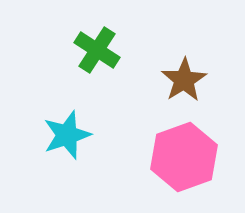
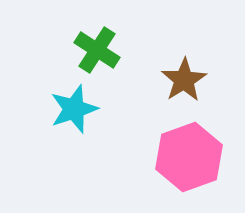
cyan star: moved 7 px right, 26 px up
pink hexagon: moved 5 px right
